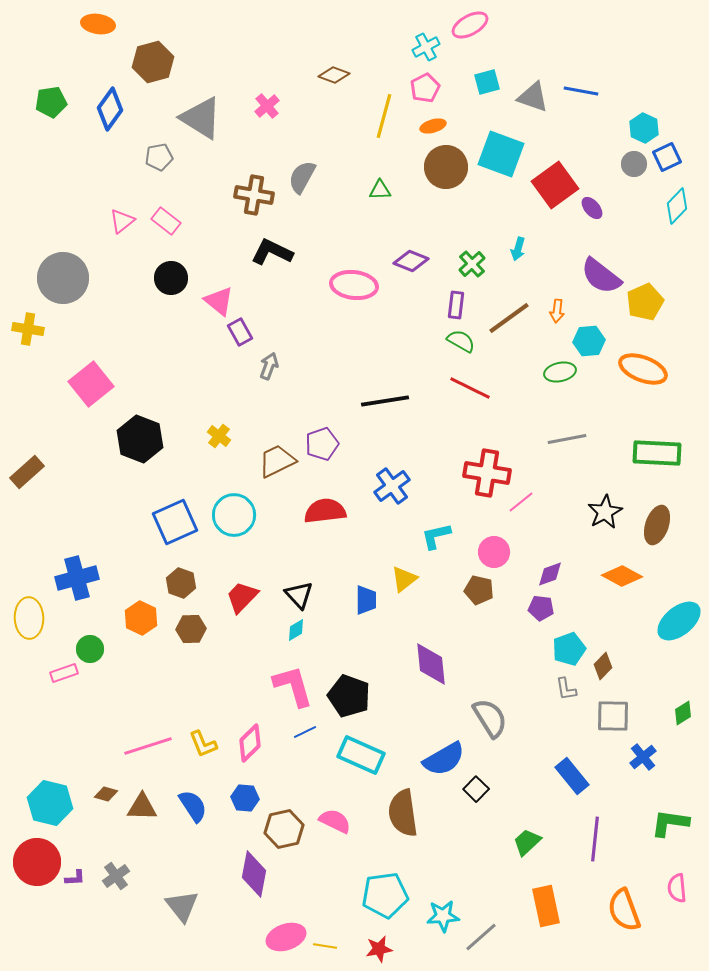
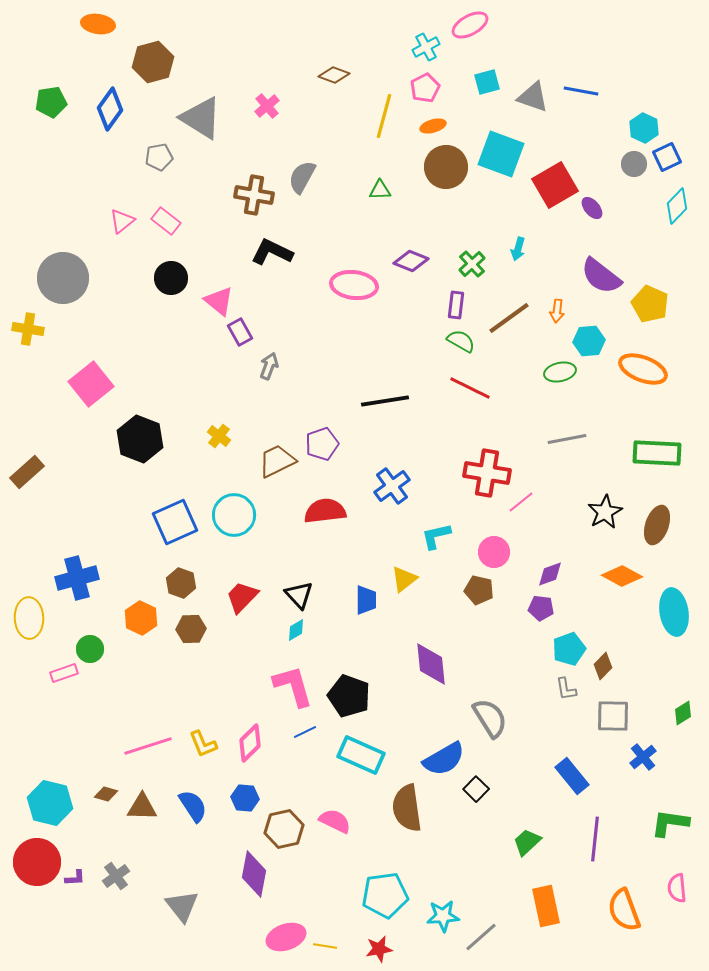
red square at (555, 185): rotated 6 degrees clockwise
yellow pentagon at (645, 302): moved 5 px right, 2 px down; rotated 24 degrees counterclockwise
cyan ellipse at (679, 621): moved 5 px left, 9 px up; rotated 60 degrees counterclockwise
brown semicircle at (403, 813): moved 4 px right, 5 px up
